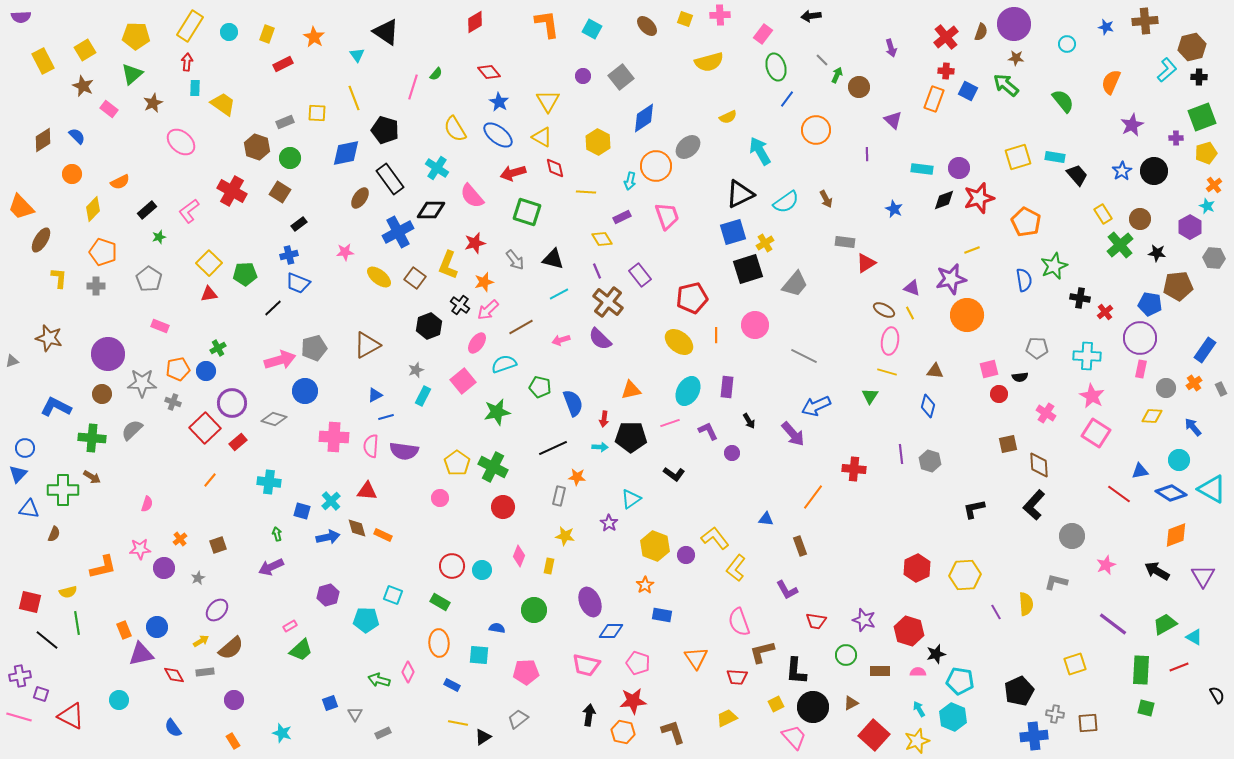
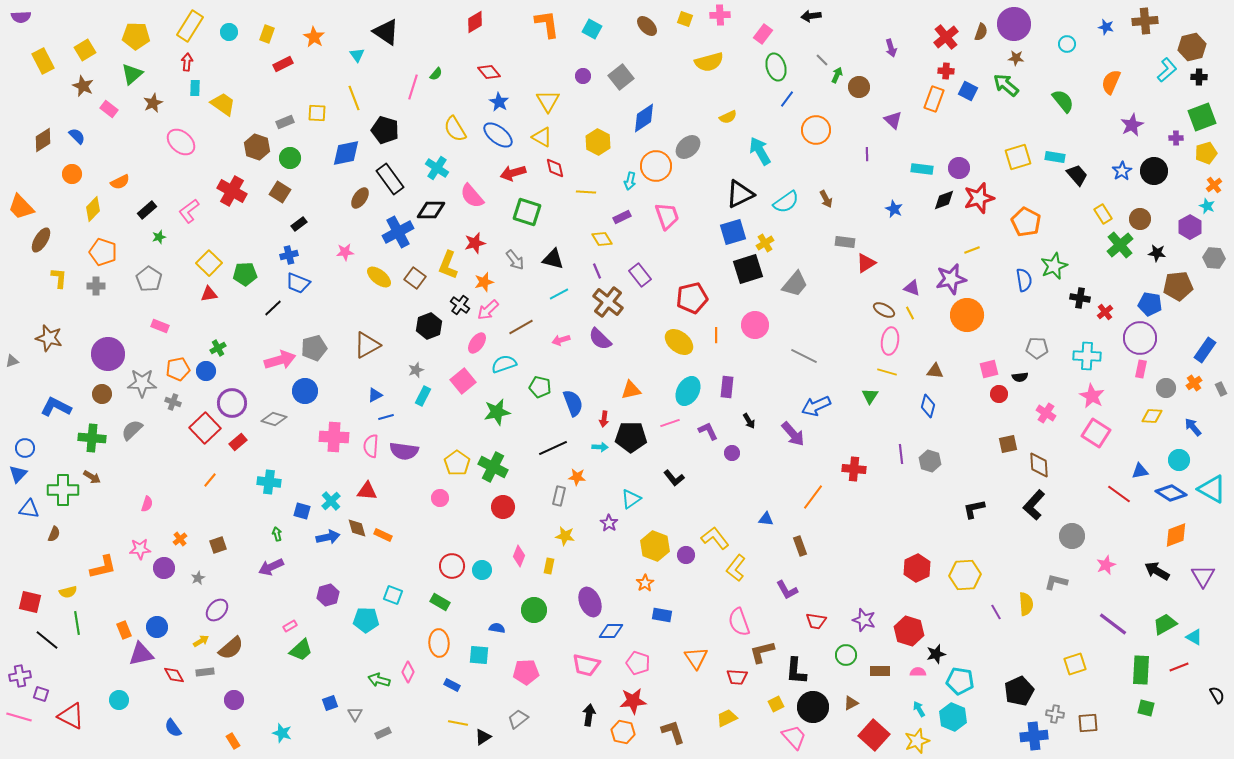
black L-shape at (674, 474): moved 4 px down; rotated 15 degrees clockwise
orange star at (645, 585): moved 2 px up
